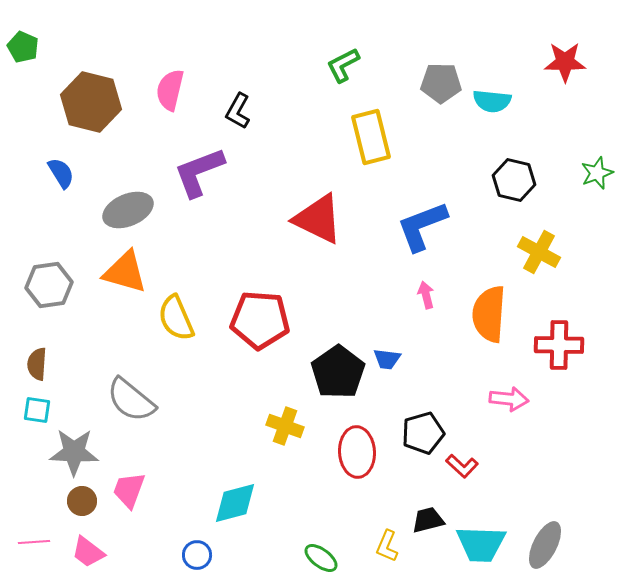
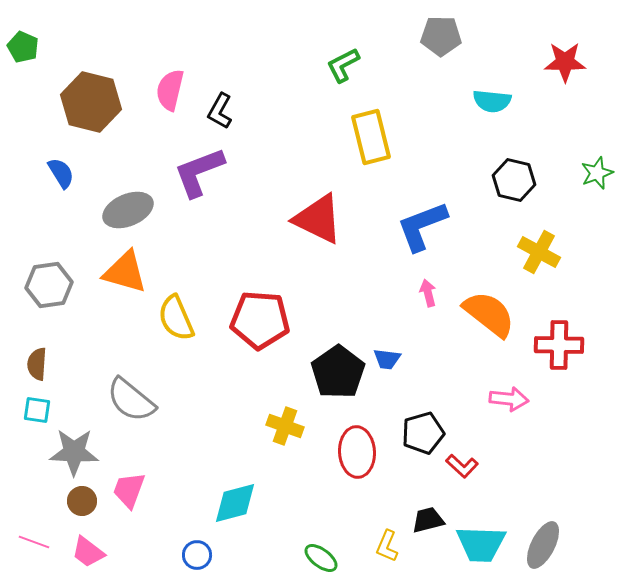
gray pentagon at (441, 83): moved 47 px up
black L-shape at (238, 111): moved 18 px left
pink arrow at (426, 295): moved 2 px right, 2 px up
orange semicircle at (489, 314): rotated 124 degrees clockwise
pink line at (34, 542): rotated 24 degrees clockwise
gray ellipse at (545, 545): moved 2 px left
